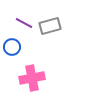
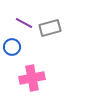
gray rectangle: moved 2 px down
